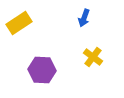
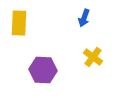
yellow rectangle: rotated 55 degrees counterclockwise
purple hexagon: moved 1 px right
